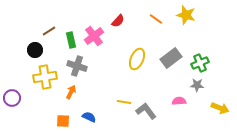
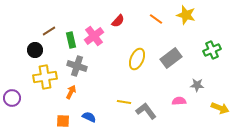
green cross: moved 12 px right, 13 px up
